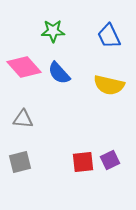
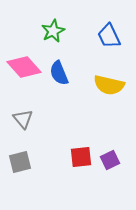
green star: rotated 25 degrees counterclockwise
blue semicircle: rotated 20 degrees clockwise
gray triangle: rotated 45 degrees clockwise
red square: moved 2 px left, 5 px up
